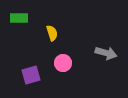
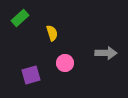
green rectangle: moved 1 px right; rotated 42 degrees counterclockwise
gray arrow: rotated 15 degrees counterclockwise
pink circle: moved 2 px right
